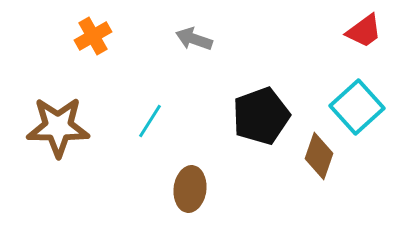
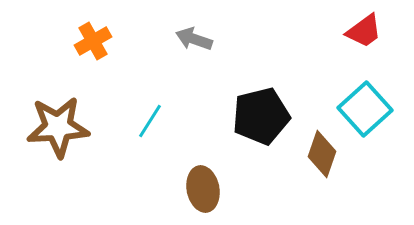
orange cross: moved 5 px down
cyan square: moved 8 px right, 2 px down
black pentagon: rotated 6 degrees clockwise
brown star: rotated 4 degrees counterclockwise
brown diamond: moved 3 px right, 2 px up
brown ellipse: moved 13 px right; rotated 18 degrees counterclockwise
